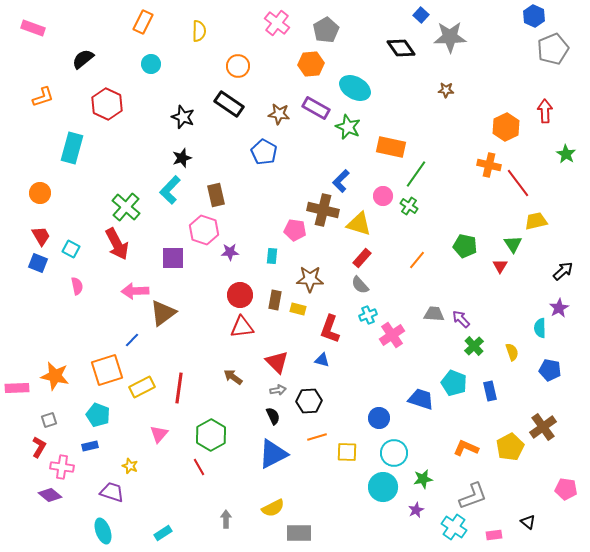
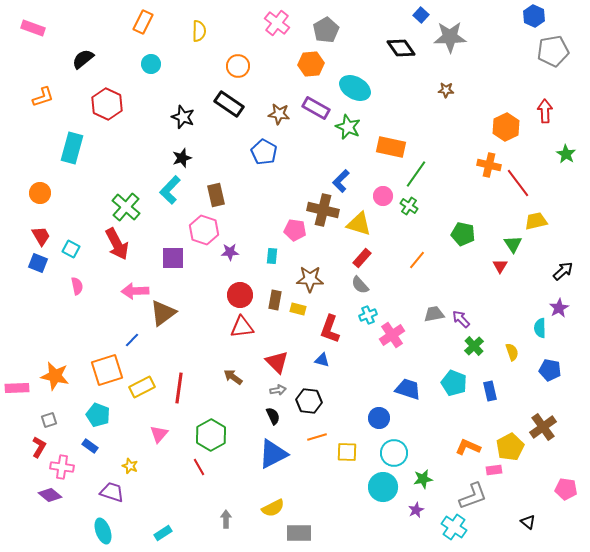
gray pentagon at (553, 49): moved 2 px down; rotated 12 degrees clockwise
green pentagon at (465, 246): moved 2 px left, 12 px up
gray trapezoid at (434, 314): rotated 15 degrees counterclockwise
blue trapezoid at (421, 399): moved 13 px left, 10 px up
black hexagon at (309, 401): rotated 10 degrees clockwise
blue rectangle at (90, 446): rotated 49 degrees clockwise
orange L-shape at (466, 448): moved 2 px right, 1 px up
pink rectangle at (494, 535): moved 65 px up
